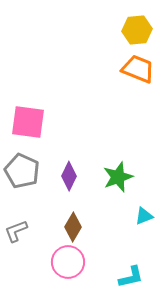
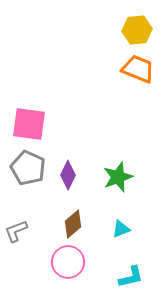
pink square: moved 1 px right, 2 px down
gray pentagon: moved 6 px right, 3 px up
purple diamond: moved 1 px left, 1 px up
cyan triangle: moved 23 px left, 13 px down
brown diamond: moved 3 px up; rotated 20 degrees clockwise
